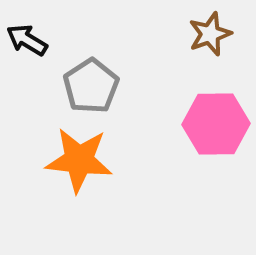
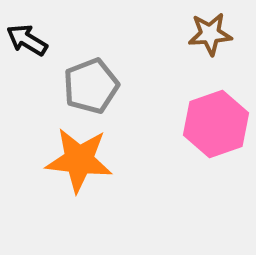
brown star: rotated 15 degrees clockwise
gray pentagon: rotated 12 degrees clockwise
pink hexagon: rotated 18 degrees counterclockwise
